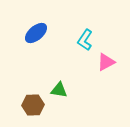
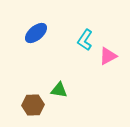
pink triangle: moved 2 px right, 6 px up
